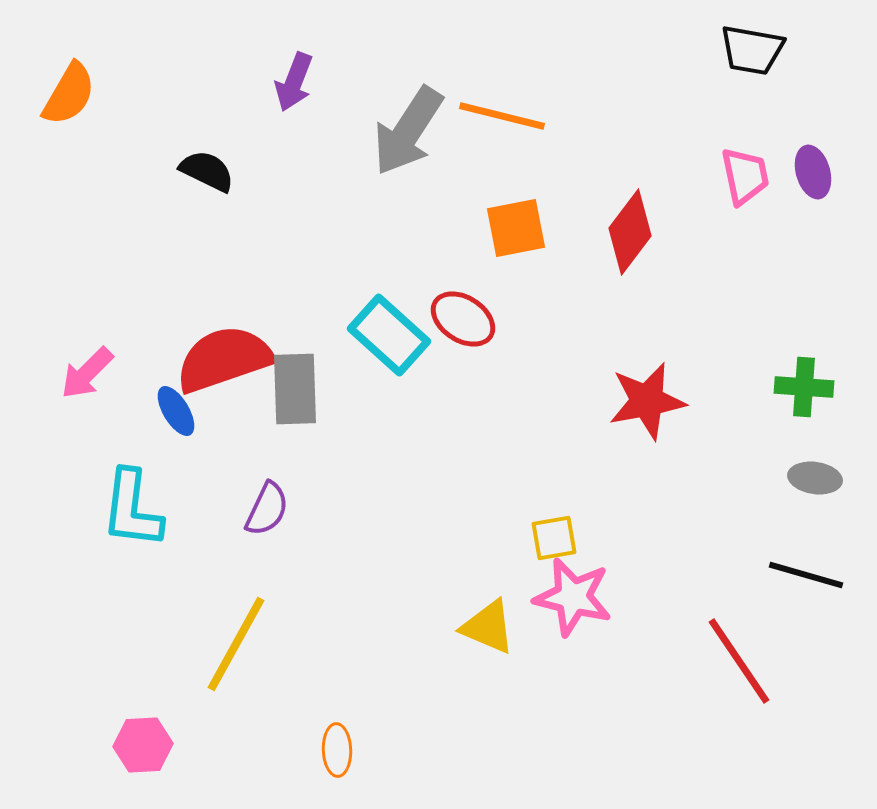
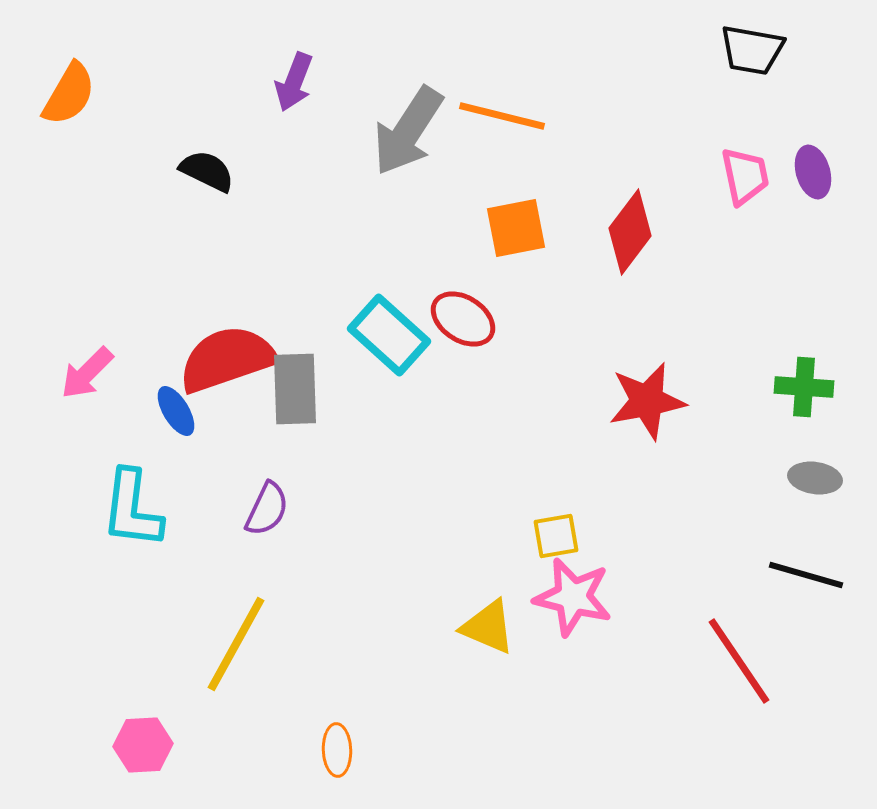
red semicircle: moved 3 px right
yellow square: moved 2 px right, 2 px up
